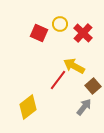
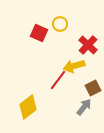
red cross: moved 5 px right, 12 px down
yellow arrow: rotated 45 degrees counterclockwise
brown square: moved 2 px down; rotated 14 degrees clockwise
